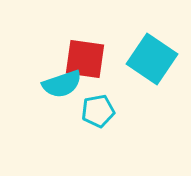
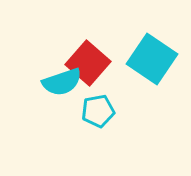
red square: moved 3 px right, 4 px down; rotated 33 degrees clockwise
cyan semicircle: moved 2 px up
